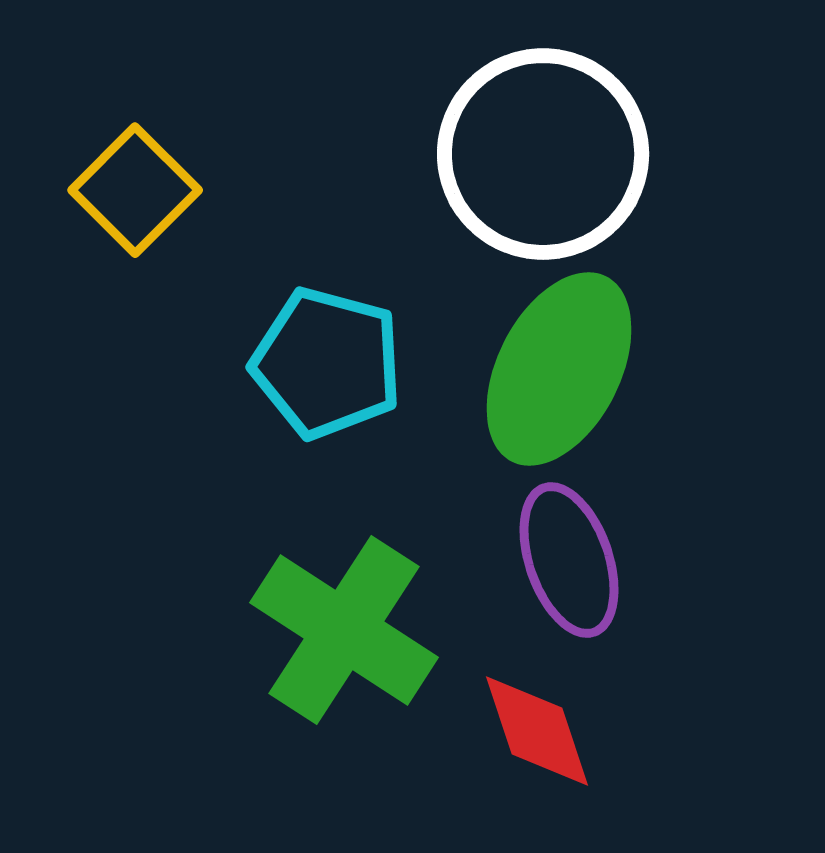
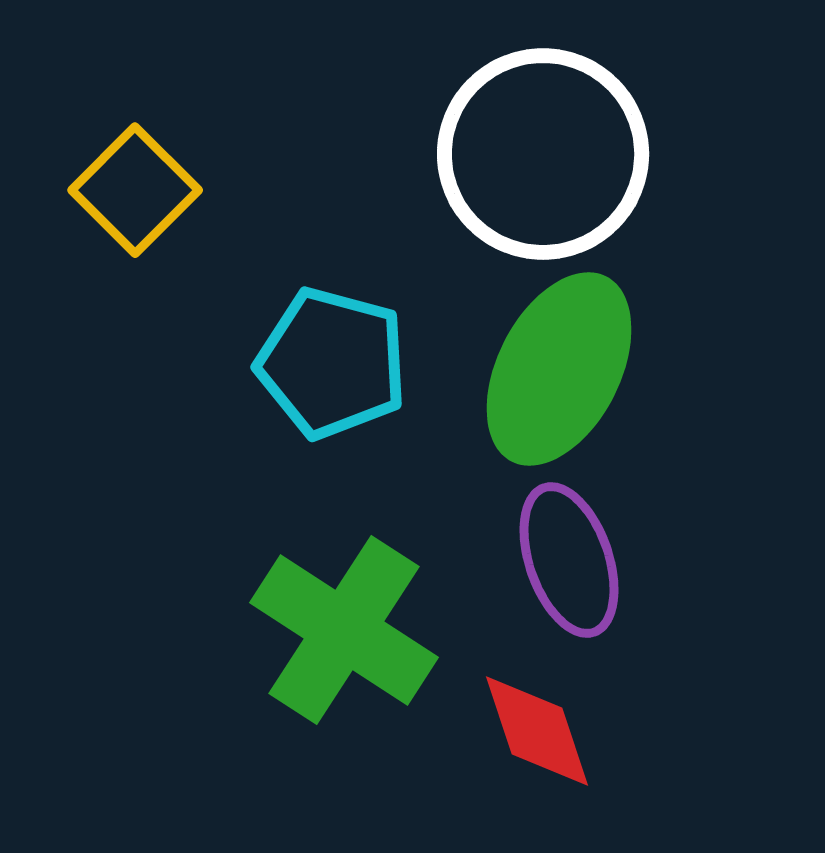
cyan pentagon: moved 5 px right
